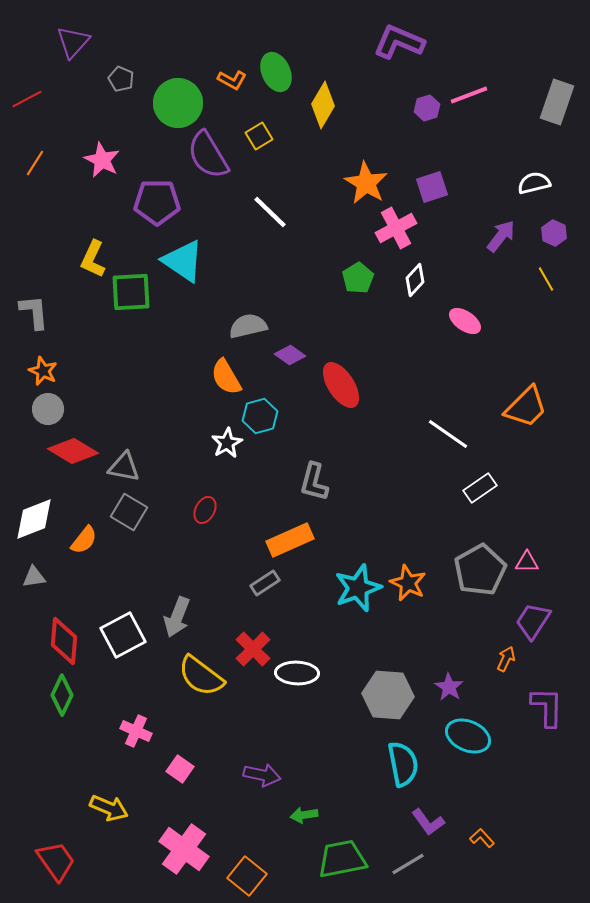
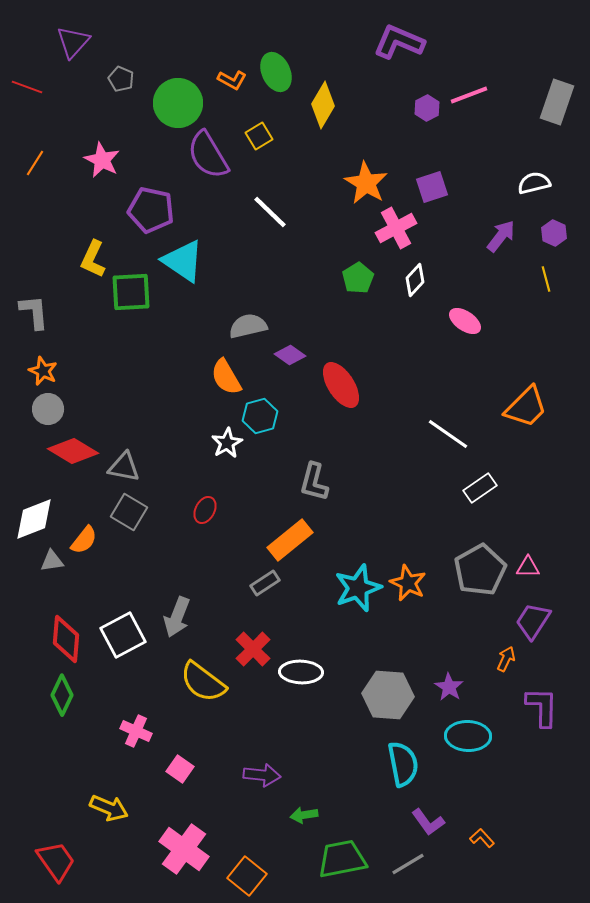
red line at (27, 99): moved 12 px up; rotated 48 degrees clockwise
purple hexagon at (427, 108): rotated 10 degrees counterclockwise
purple pentagon at (157, 202): moved 6 px left, 8 px down; rotated 12 degrees clockwise
yellow line at (546, 279): rotated 15 degrees clockwise
orange rectangle at (290, 540): rotated 15 degrees counterclockwise
pink triangle at (527, 562): moved 1 px right, 5 px down
gray triangle at (34, 577): moved 18 px right, 16 px up
red diamond at (64, 641): moved 2 px right, 2 px up
white ellipse at (297, 673): moved 4 px right, 1 px up
yellow semicircle at (201, 676): moved 2 px right, 6 px down
purple L-shape at (547, 707): moved 5 px left
cyan ellipse at (468, 736): rotated 21 degrees counterclockwise
purple arrow at (262, 775): rotated 6 degrees counterclockwise
